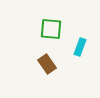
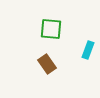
cyan rectangle: moved 8 px right, 3 px down
